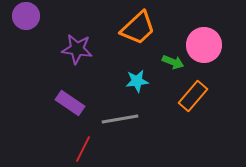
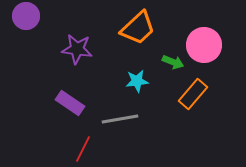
orange rectangle: moved 2 px up
